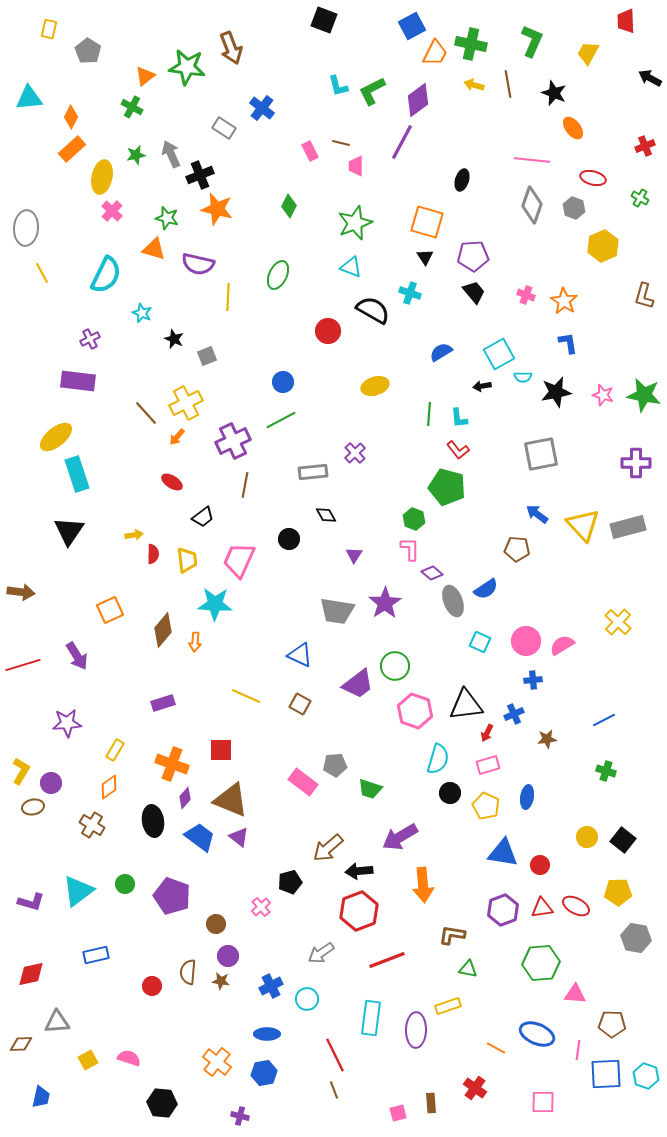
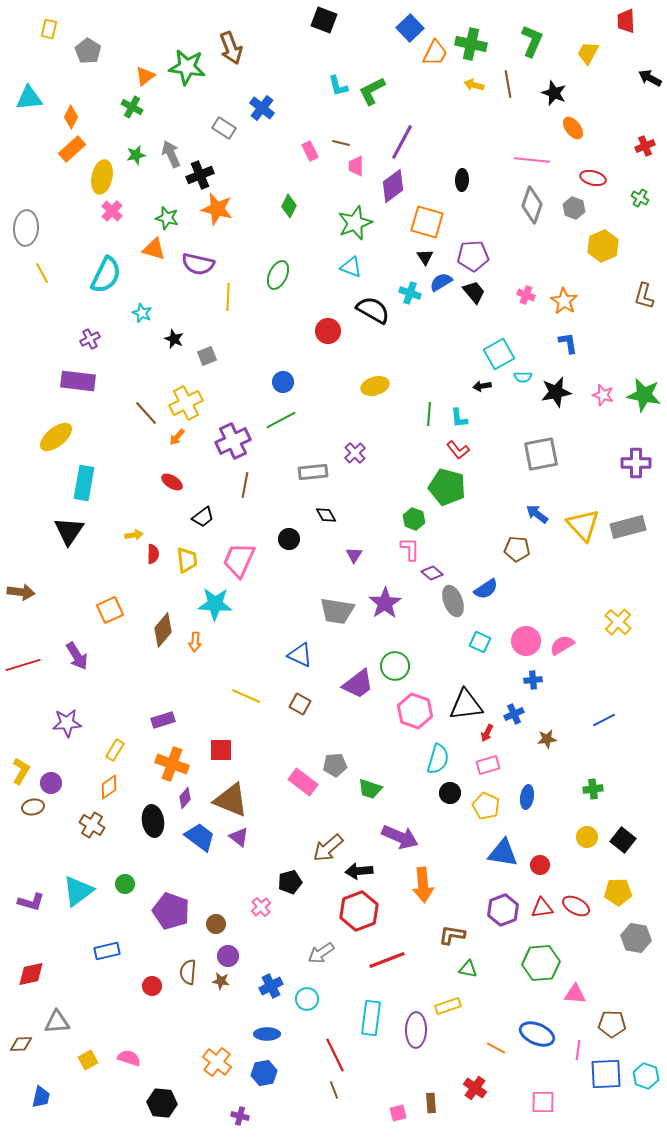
blue square at (412, 26): moved 2 px left, 2 px down; rotated 16 degrees counterclockwise
purple diamond at (418, 100): moved 25 px left, 86 px down
black ellipse at (462, 180): rotated 15 degrees counterclockwise
blue semicircle at (441, 352): moved 70 px up
cyan rectangle at (77, 474): moved 7 px right, 9 px down; rotated 28 degrees clockwise
purple rectangle at (163, 703): moved 17 px down
green cross at (606, 771): moved 13 px left, 18 px down; rotated 24 degrees counterclockwise
purple arrow at (400, 837): rotated 126 degrees counterclockwise
purple pentagon at (172, 896): moved 1 px left, 15 px down
blue rectangle at (96, 955): moved 11 px right, 4 px up
